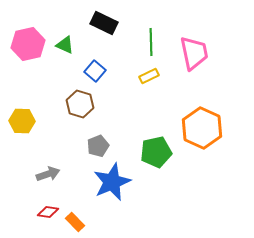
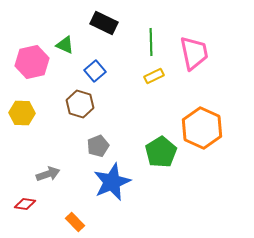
pink hexagon: moved 4 px right, 18 px down
blue square: rotated 10 degrees clockwise
yellow rectangle: moved 5 px right
yellow hexagon: moved 8 px up
green pentagon: moved 5 px right; rotated 20 degrees counterclockwise
red diamond: moved 23 px left, 8 px up
